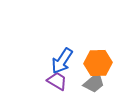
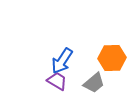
orange hexagon: moved 14 px right, 5 px up
